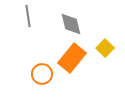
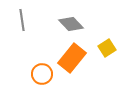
gray line: moved 6 px left, 4 px down
gray diamond: rotated 30 degrees counterclockwise
yellow square: moved 2 px right; rotated 12 degrees clockwise
